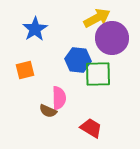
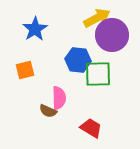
purple circle: moved 3 px up
